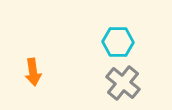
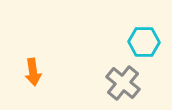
cyan hexagon: moved 26 px right
